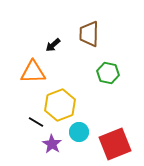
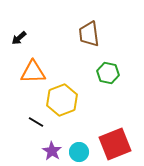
brown trapezoid: rotated 8 degrees counterclockwise
black arrow: moved 34 px left, 7 px up
yellow hexagon: moved 2 px right, 5 px up
cyan circle: moved 20 px down
purple star: moved 7 px down
